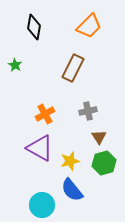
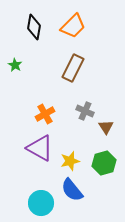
orange trapezoid: moved 16 px left
gray cross: moved 3 px left; rotated 36 degrees clockwise
brown triangle: moved 7 px right, 10 px up
cyan circle: moved 1 px left, 2 px up
